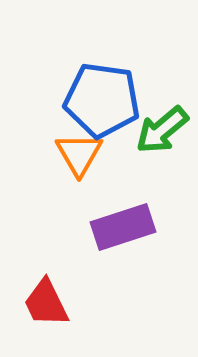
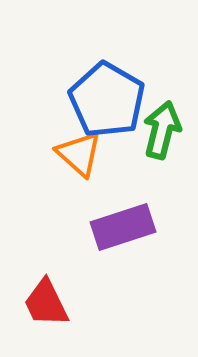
blue pentagon: moved 5 px right; rotated 22 degrees clockwise
green arrow: rotated 144 degrees clockwise
orange triangle: rotated 18 degrees counterclockwise
